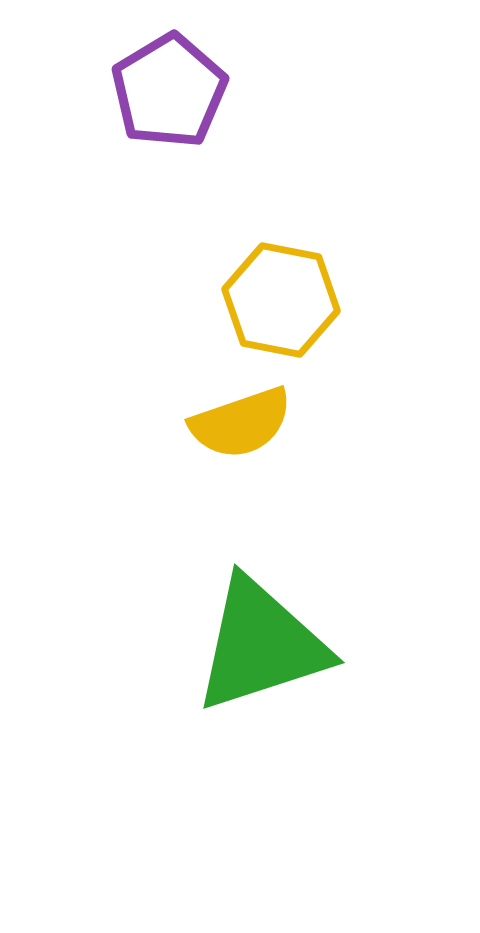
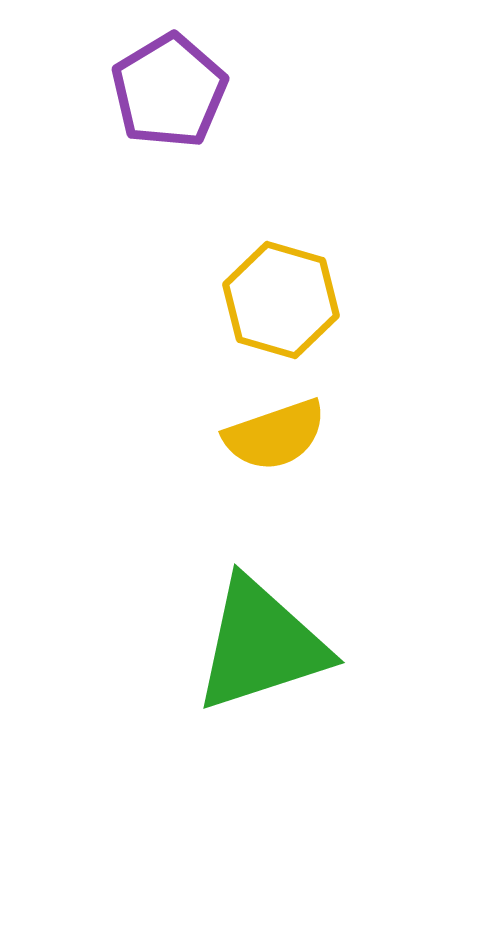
yellow hexagon: rotated 5 degrees clockwise
yellow semicircle: moved 34 px right, 12 px down
